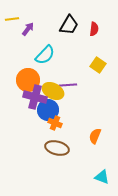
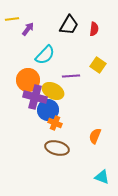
purple line: moved 3 px right, 9 px up
